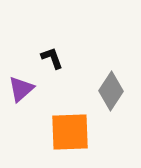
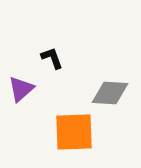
gray diamond: moved 1 px left, 2 px down; rotated 60 degrees clockwise
orange square: moved 4 px right
